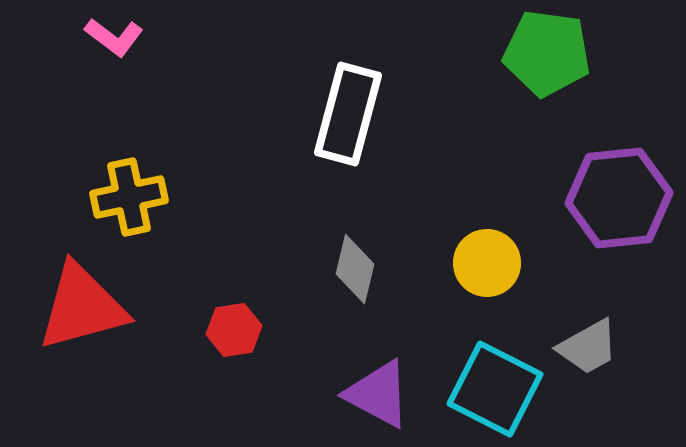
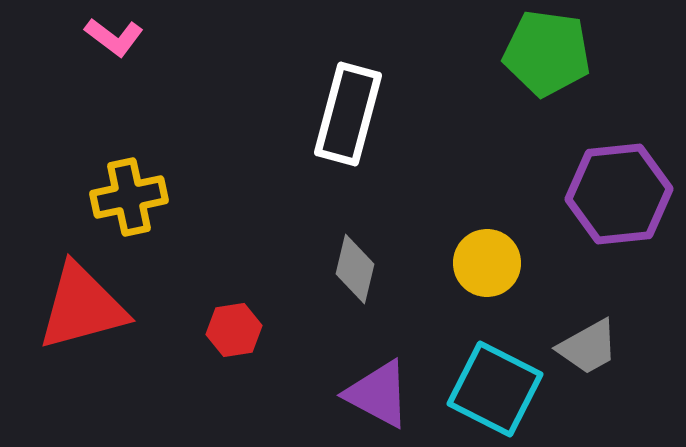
purple hexagon: moved 4 px up
